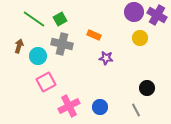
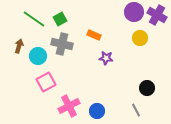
blue circle: moved 3 px left, 4 px down
